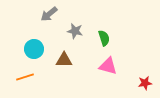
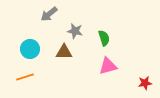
cyan circle: moved 4 px left
brown triangle: moved 8 px up
pink triangle: rotated 30 degrees counterclockwise
